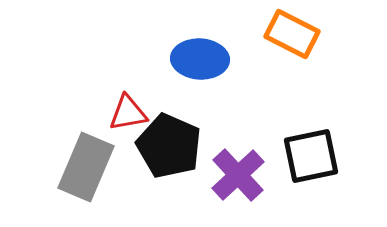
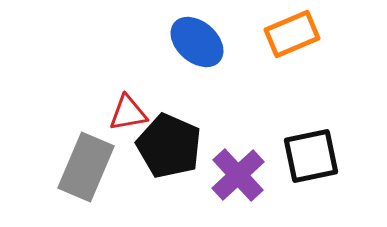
orange rectangle: rotated 50 degrees counterclockwise
blue ellipse: moved 3 px left, 17 px up; rotated 38 degrees clockwise
